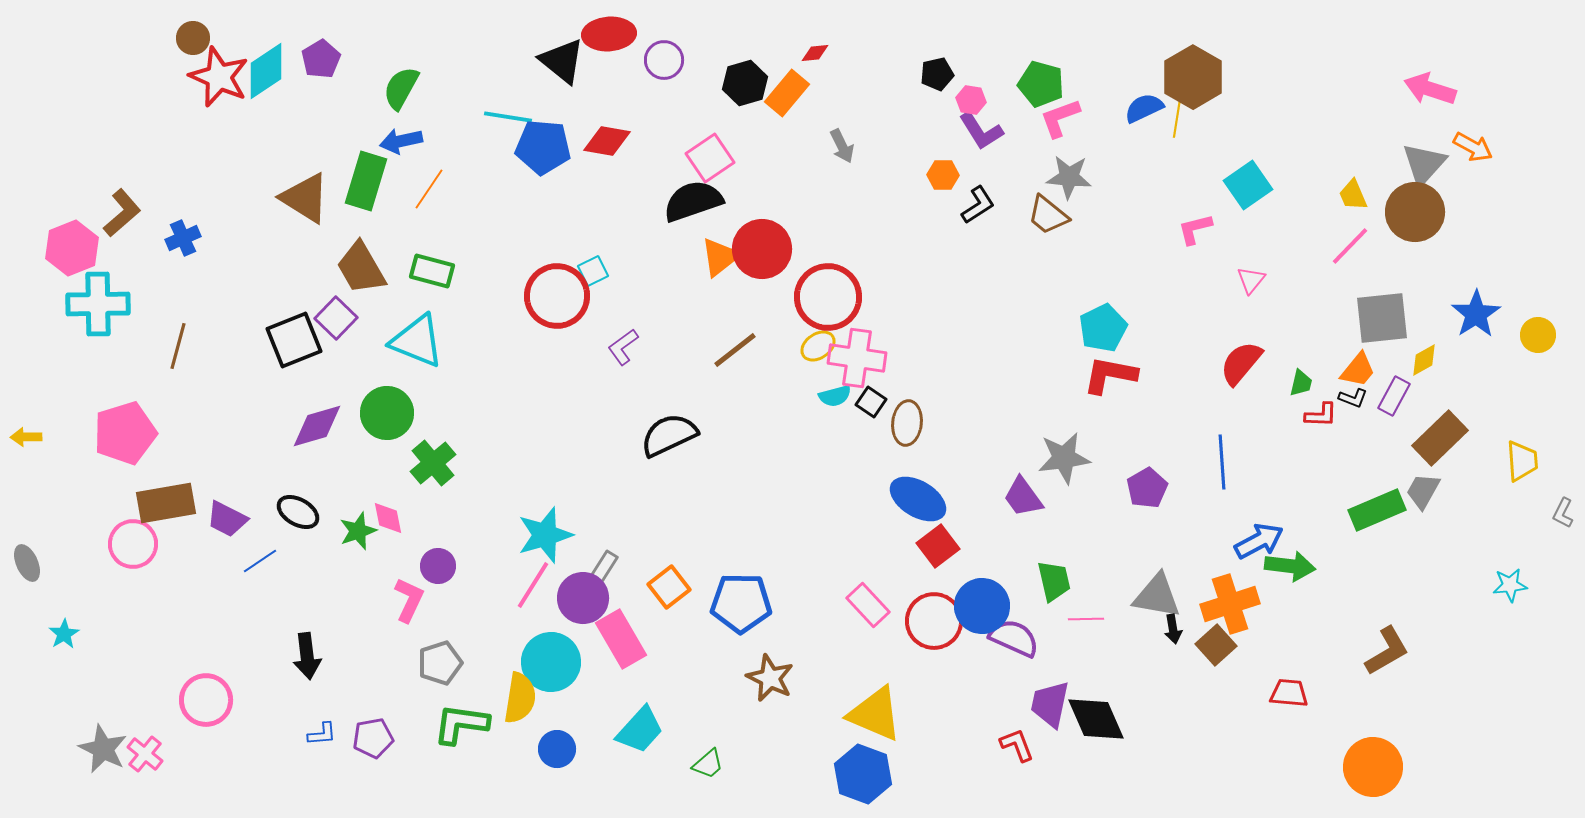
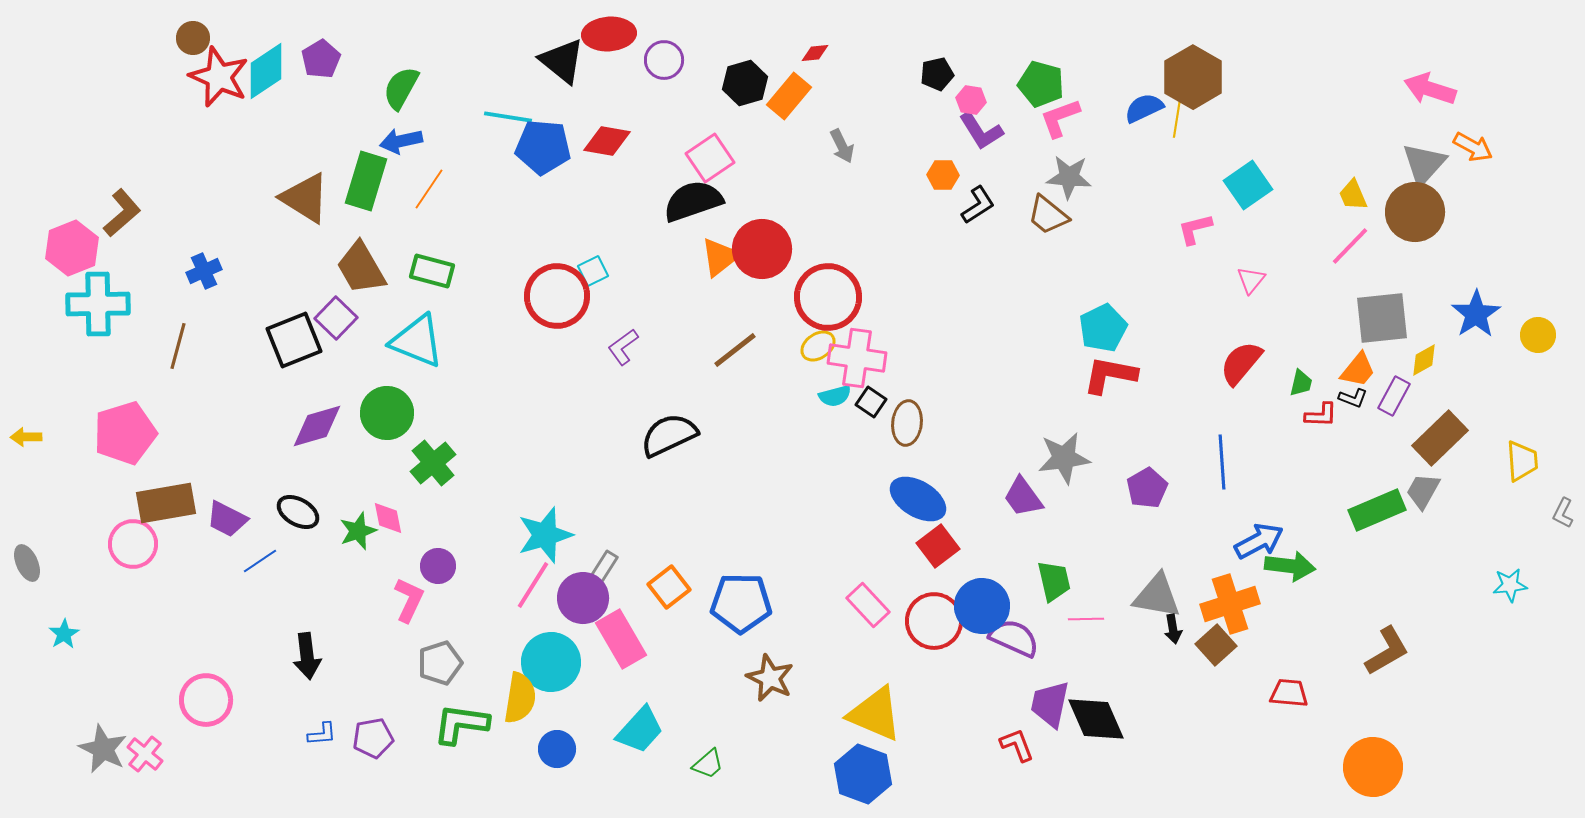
orange rectangle at (787, 93): moved 2 px right, 3 px down
blue cross at (183, 238): moved 21 px right, 33 px down
